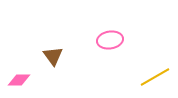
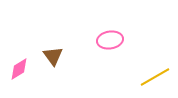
pink diamond: moved 11 px up; rotated 30 degrees counterclockwise
